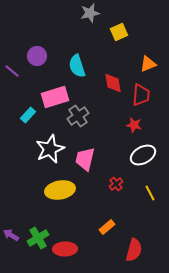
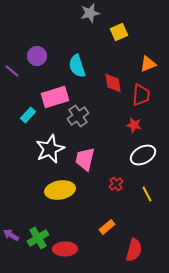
yellow line: moved 3 px left, 1 px down
